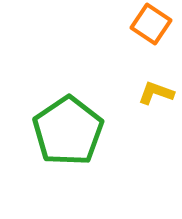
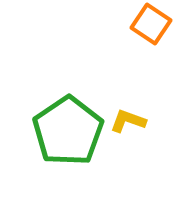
yellow L-shape: moved 28 px left, 28 px down
